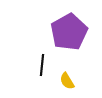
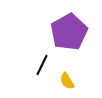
black line: rotated 20 degrees clockwise
